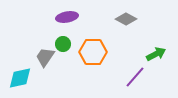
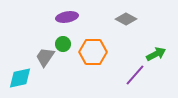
purple line: moved 2 px up
